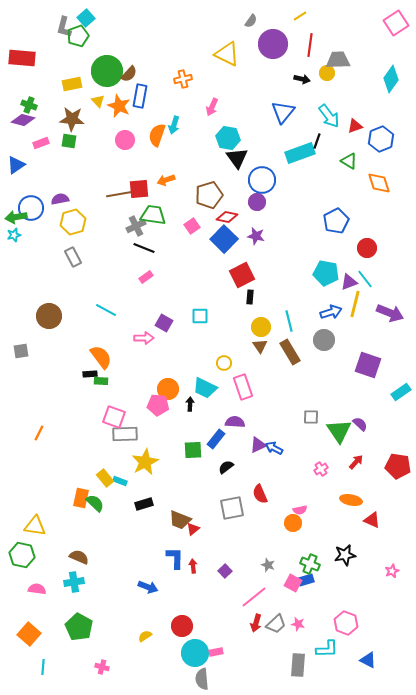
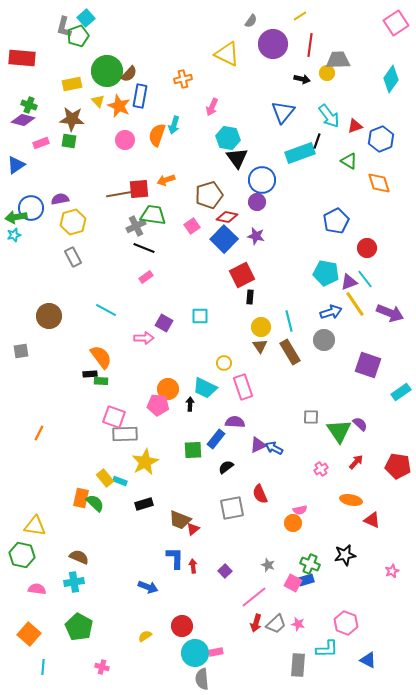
yellow line at (355, 304): rotated 48 degrees counterclockwise
